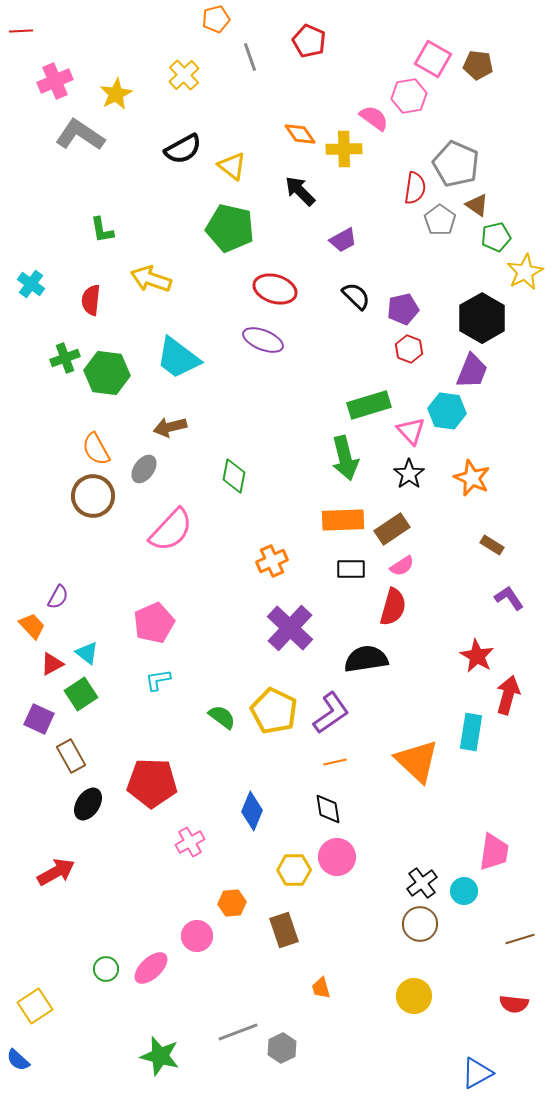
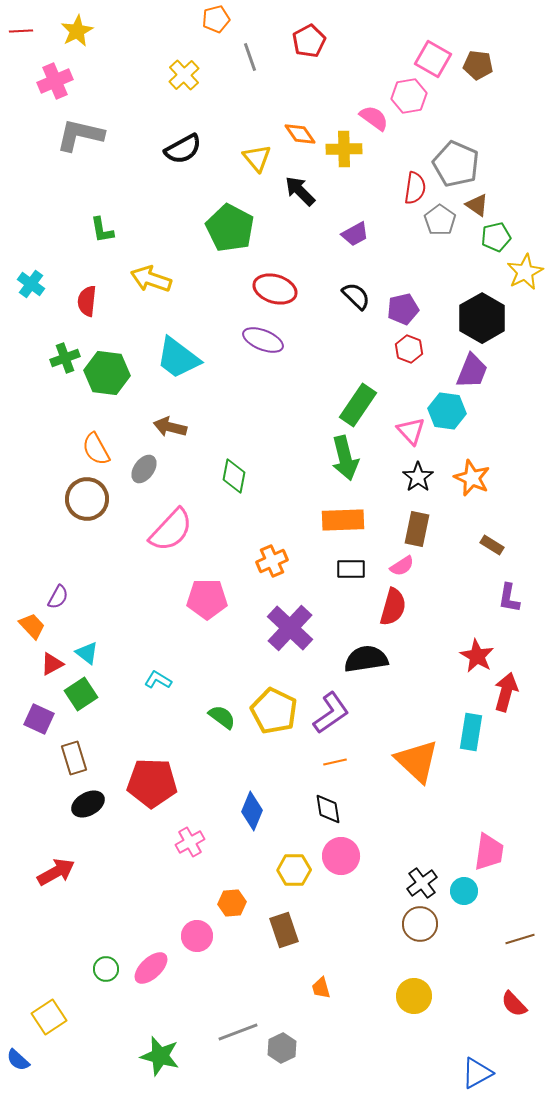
red pentagon at (309, 41): rotated 20 degrees clockwise
yellow star at (116, 94): moved 39 px left, 63 px up
gray L-shape at (80, 135): rotated 21 degrees counterclockwise
yellow triangle at (232, 166): moved 25 px right, 8 px up; rotated 12 degrees clockwise
green pentagon at (230, 228): rotated 15 degrees clockwise
purple trapezoid at (343, 240): moved 12 px right, 6 px up
red semicircle at (91, 300): moved 4 px left, 1 px down
green rectangle at (369, 405): moved 11 px left; rotated 39 degrees counterclockwise
brown arrow at (170, 427): rotated 28 degrees clockwise
black star at (409, 474): moved 9 px right, 3 px down
brown circle at (93, 496): moved 6 px left, 3 px down
brown rectangle at (392, 529): moved 25 px right; rotated 44 degrees counterclockwise
purple L-shape at (509, 598): rotated 136 degrees counterclockwise
pink pentagon at (154, 623): moved 53 px right, 24 px up; rotated 24 degrees clockwise
cyan L-shape at (158, 680): rotated 40 degrees clockwise
red arrow at (508, 695): moved 2 px left, 3 px up
brown rectangle at (71, 756): moved 3 px right, 2 px down; rotated 12 degrees clockwise
black ellipse at (88, 804): rotated 28 degrees clockwise
pink trapezoid at (494, 852): moved 5 px left
pink circle at (337, 857): moved 4 px right, 1 px up
red semicircle at (514, 1004): rotated 40 degrees clockwise
yellow square at (35, 1006): moved 14 px right, 11 px down
